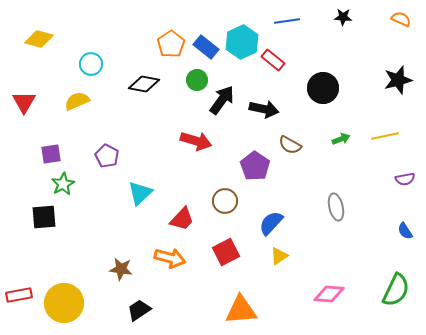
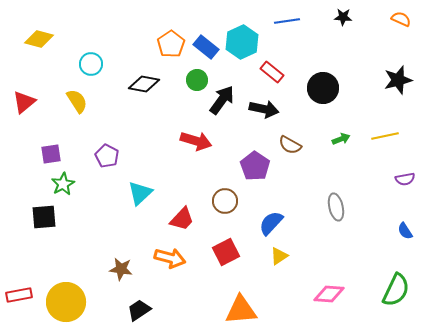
red rectangle at (273, 60): moved 1 px left, 12 px down
yellow semicircle at (77, 101): rotated 80 degrees clockwise
red triangle at (24, 102): rotated 20 degrees clockwise
yellow circle at (64, 303): moved 2 px right, 1 px up
